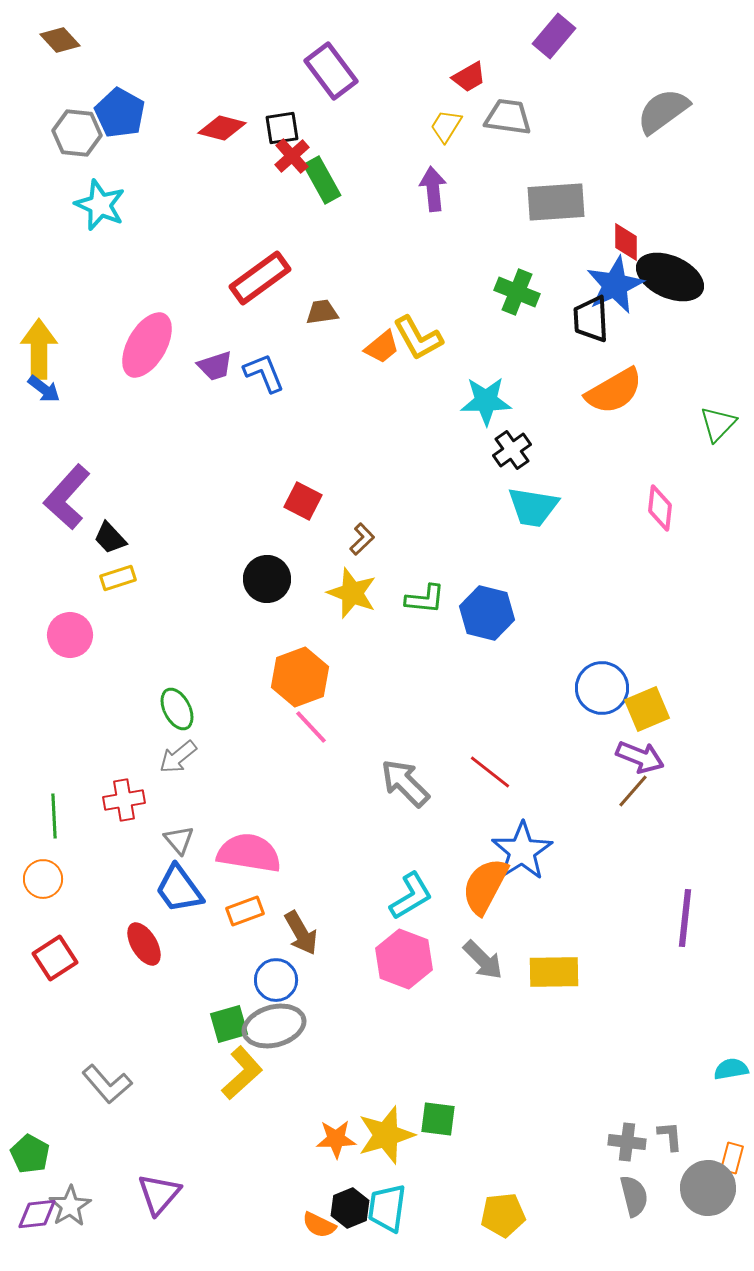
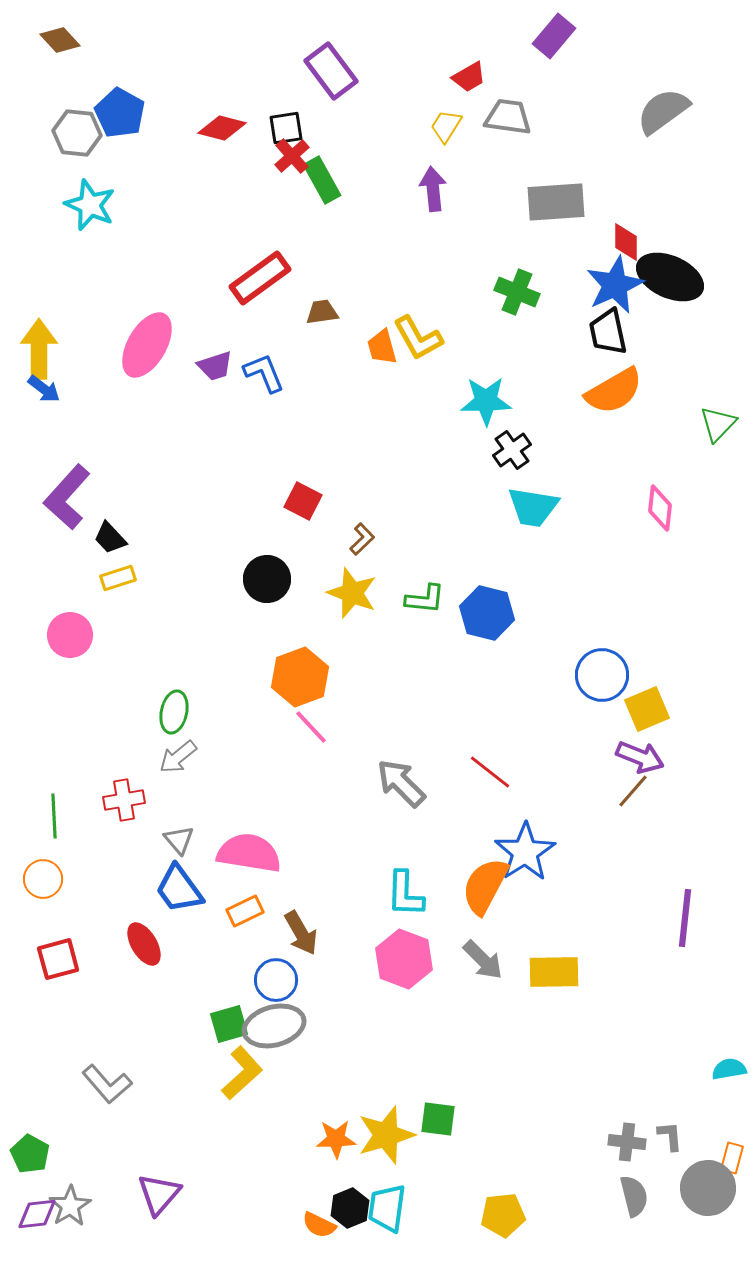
black square at (282, 128): moved 4 px right
cyan star at (100, 205): moved 10 px left
black trapezoid at (591, 319): moved 17 px right, 13 px down; rotated 9 degrees counterclockwise
orange trapezoid at (382, 347): rotated 114 degrees clockwise
blue circle at (602, 688): moved 13 px up
green ellipse at (177, 709): moved 3 px left, 3 px down; rotated 39 degrees clockwise
gray arrow at (405, 783): moved 4 px left
blue star at (522, 851): moved 3 px right, 1 px down
cyan L-shape at (411, 896): moved 6 px left, 2 px up; rotated 123 degrees clockwise
orange rectangle at (245, 911): rotated 6 degrees counterclockwise
red square at (55, 958): moved 3 px right, 1 px down; rotated 18 degrees clockwise
cyan semicircle at (731, 1069): moved 2 px left
